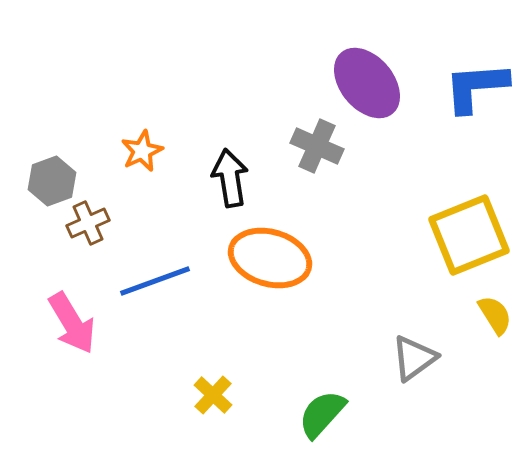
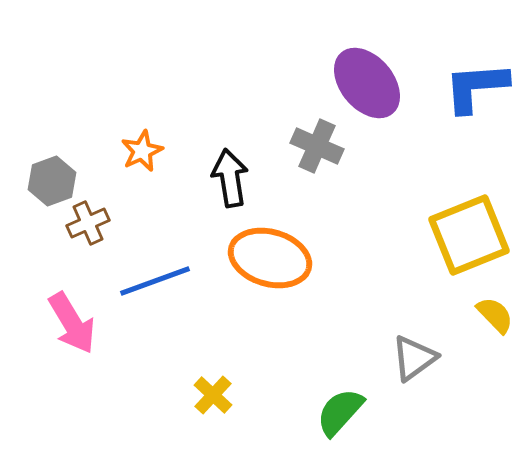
yellow semicircle: rotated 12 degrees counterclockwise
green semicircle: moved 18 px right, 2 px up
